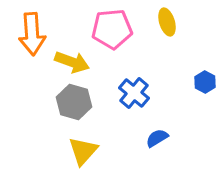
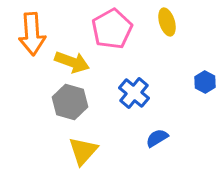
pink pentagon: rotated 24 degrees counterclockwise
gray hexagon: moved 4 px left
